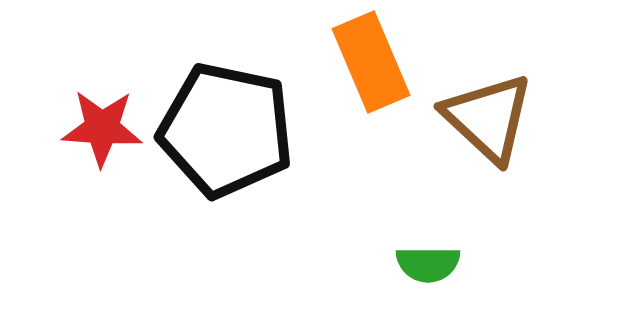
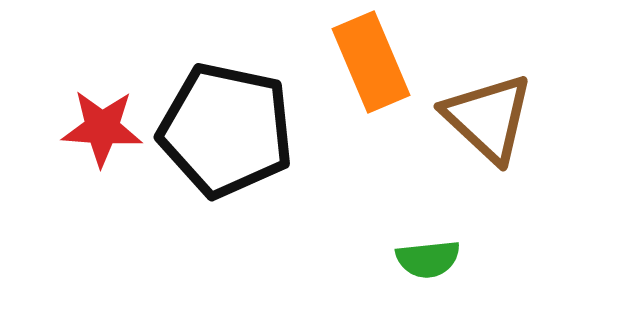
green semicircle: moved 5 px up; rotated 6 degrees counterclockwise
